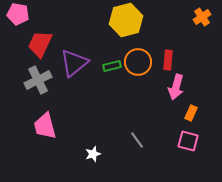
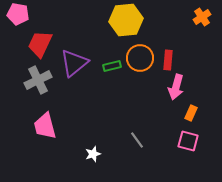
yellow hexagon: rotated 8 degrees clockwise
orange circle: moved 2 px right, 4 px up
